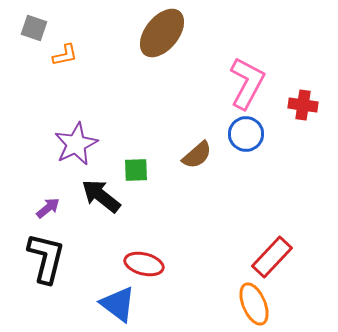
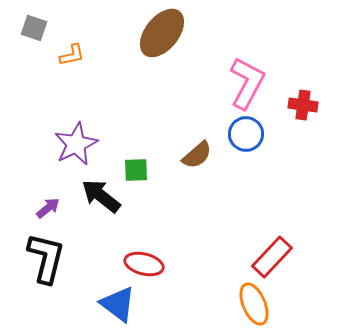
orange L-shape: moved 7 px right
